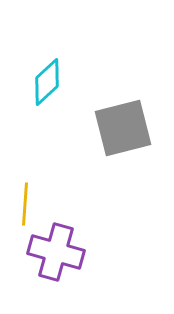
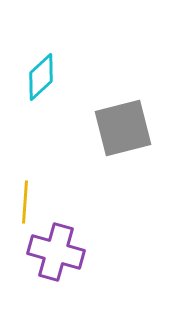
cyan diamond: moved 6 px left, 5 px up
yellow line: moved 2 px up
